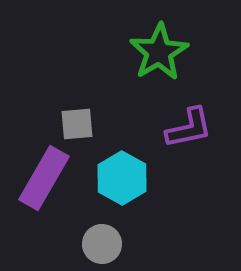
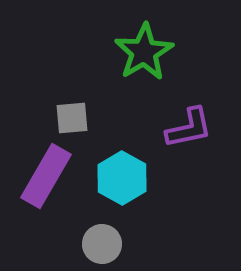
green star: moved 15 px left
gray square: moved 5 px left, 6 px up
purple rectangle: moved 2 px right, 2 px up
